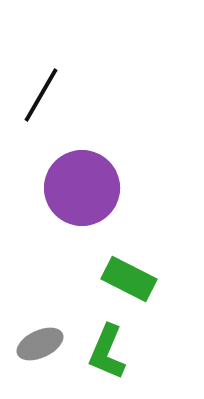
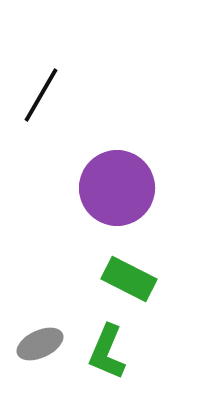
purple circle: moved 35 px right
